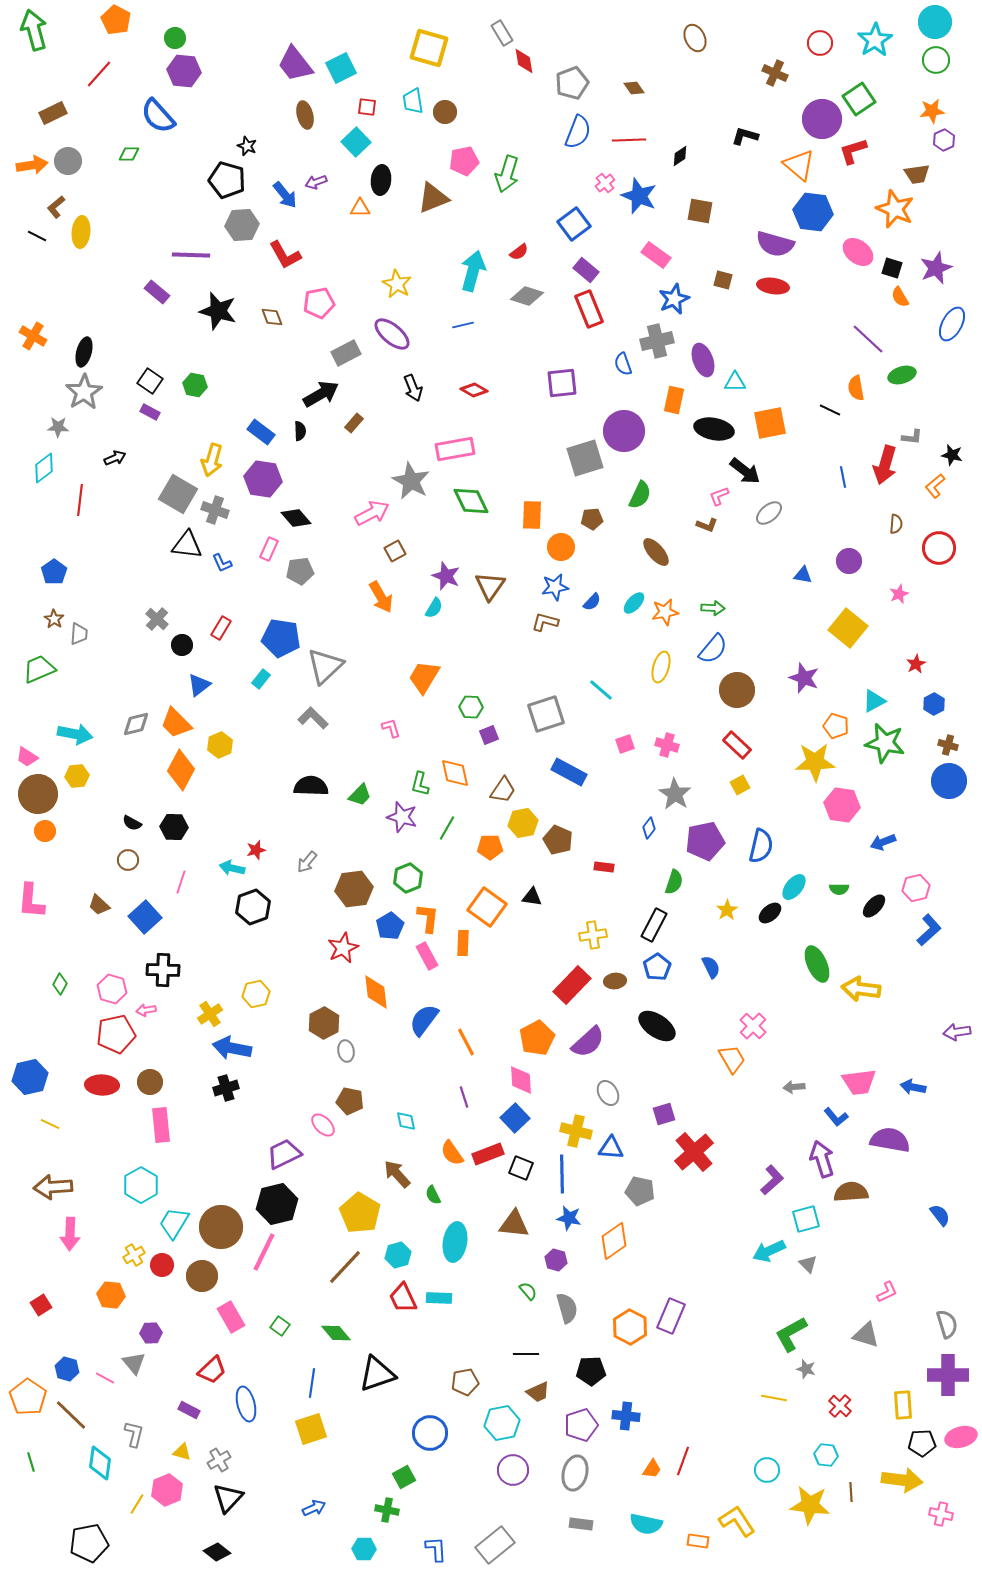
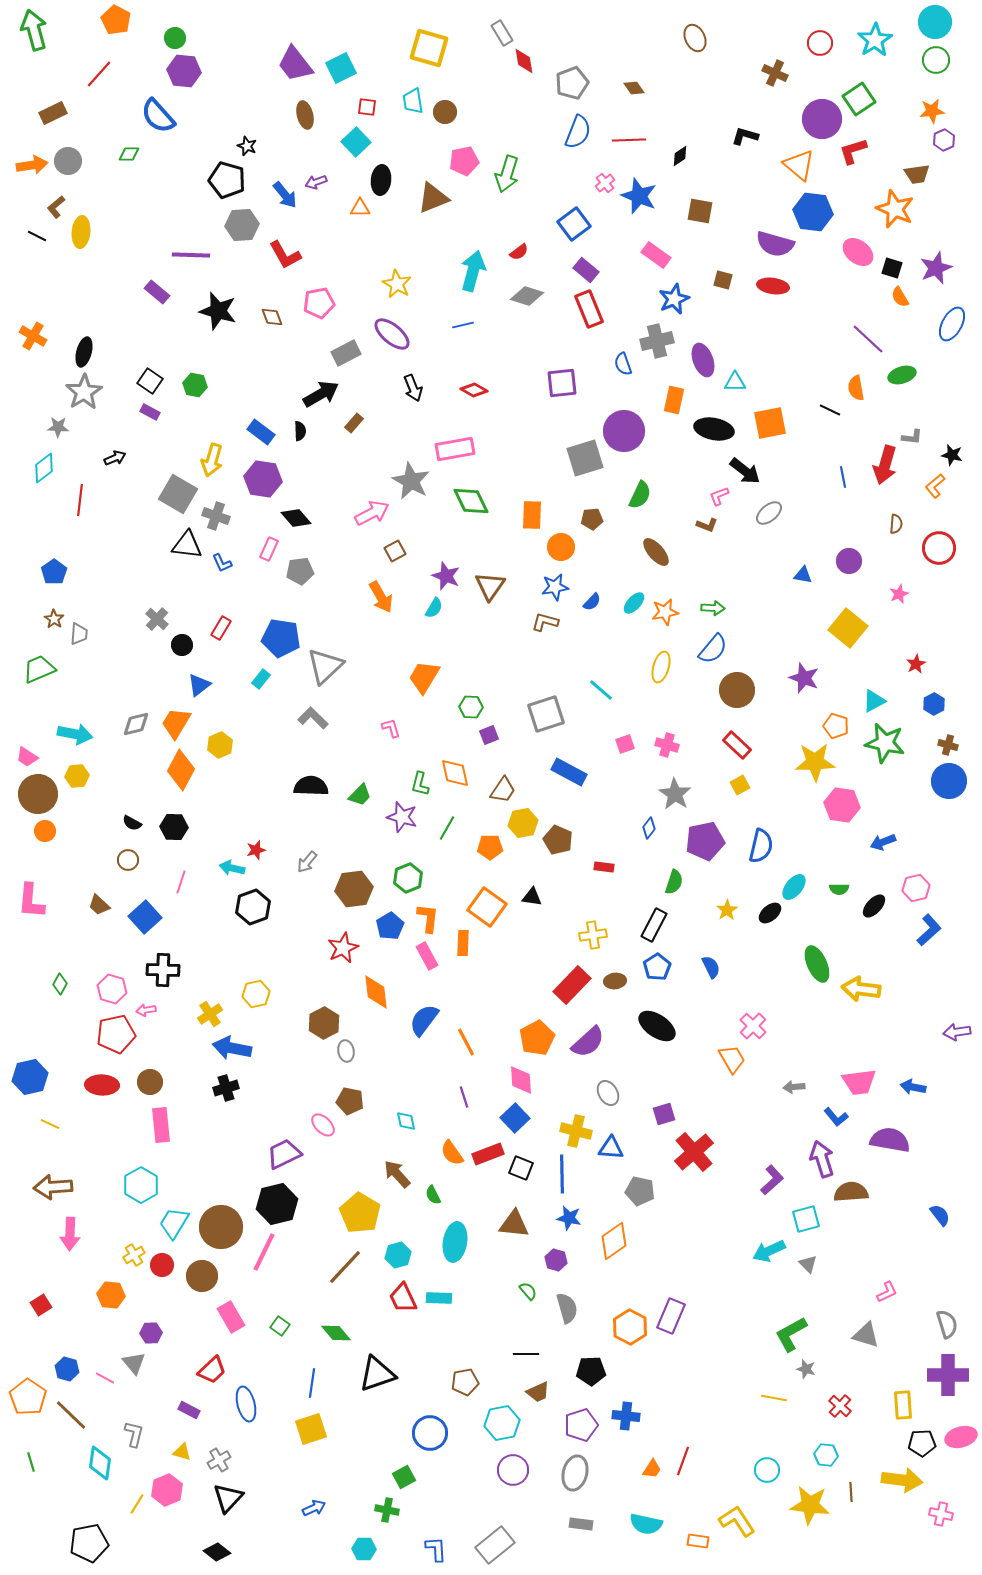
gray cross at (215, 510): moved 1 px right, 6 px down
orange trapezoid at (176, 723): rotated 76 degrees clockwise
